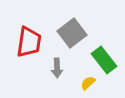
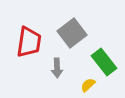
green rectangle: moved 2 px down
yellow semicircle: moved 2 px down
